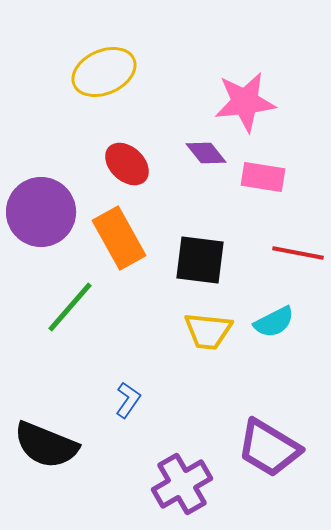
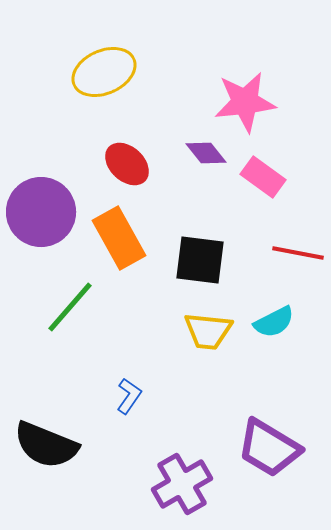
pink rectangle: rotated 27 degrees clockwise
blue L-shape: moved 1 px right, 4 px up
